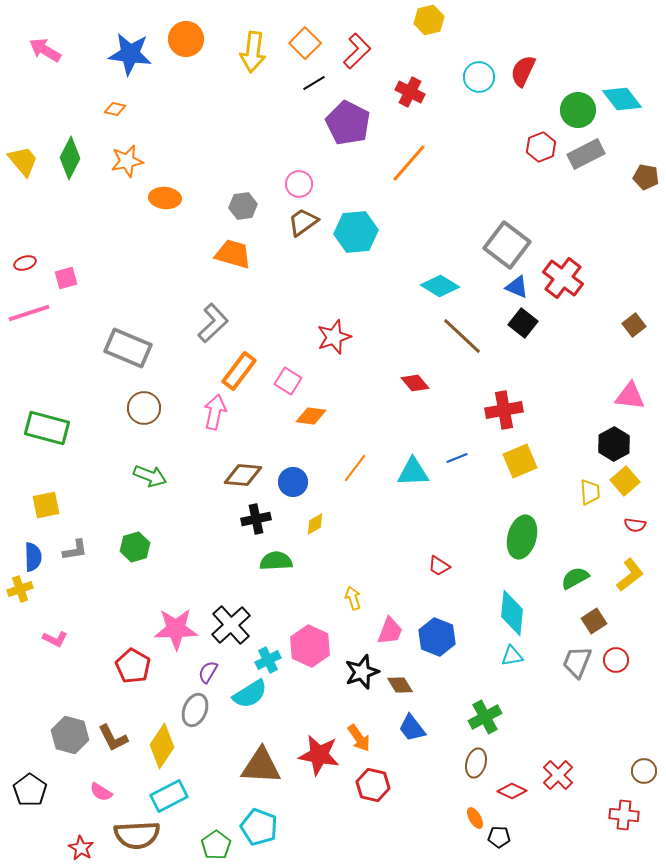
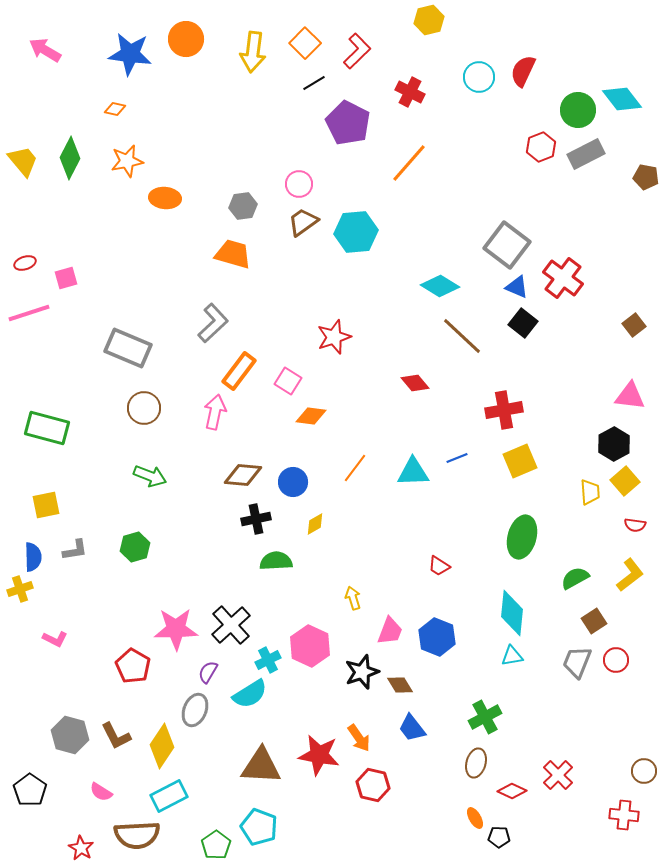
brown L-shape at (113, 738): moved 3 px right, 2 px up
